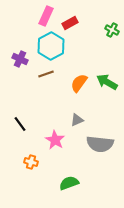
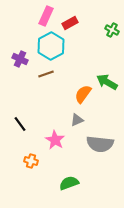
orange semicircle: moved 4 px right, 11 px down
orange cross: moved 1 px up
